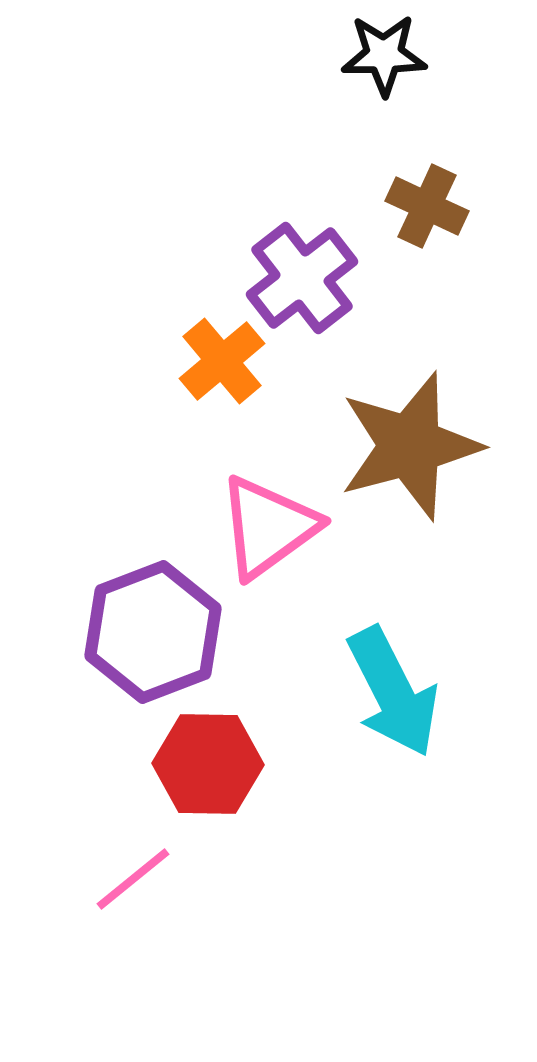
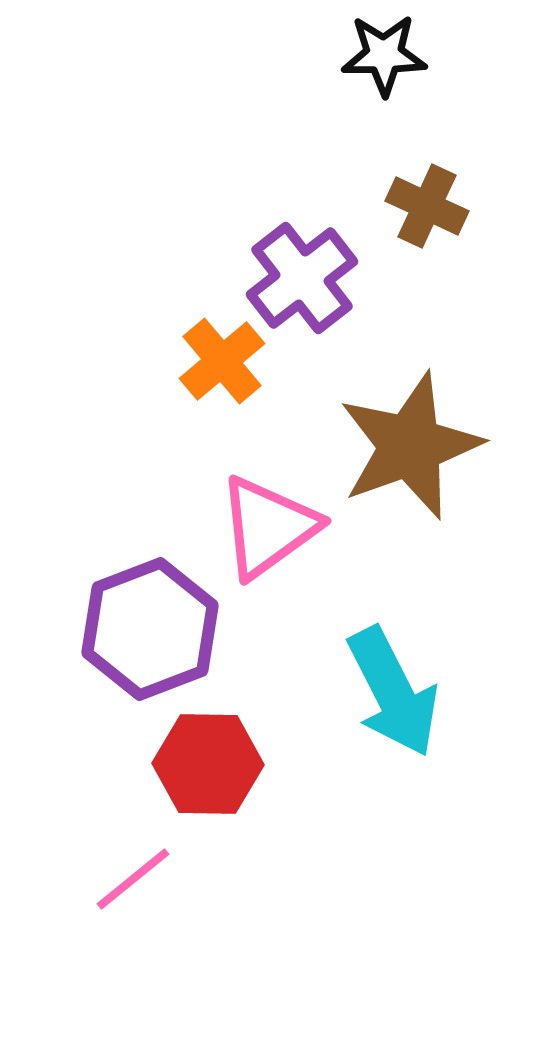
brown star: rotated 5 degrees counterclockwise
purple hexagon: moved 3 px left, 3 px up
